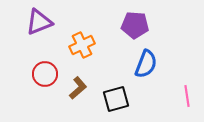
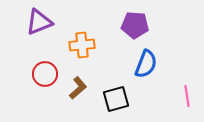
orange cross: rotated 20 degrees clockwise
